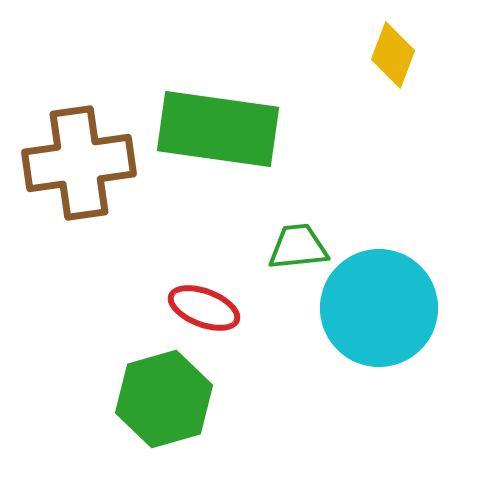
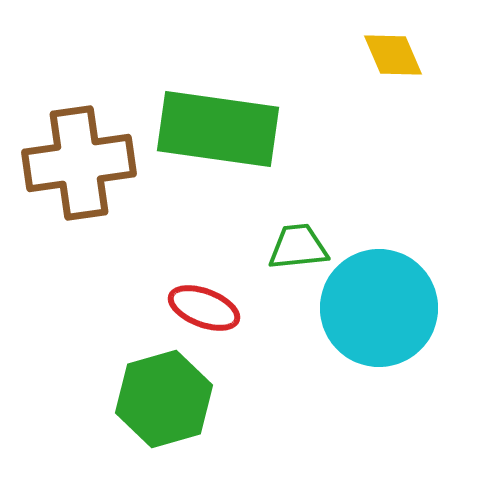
yellow diamond: rotated 44 degrees counterclockwise
